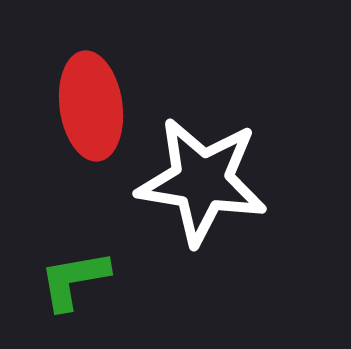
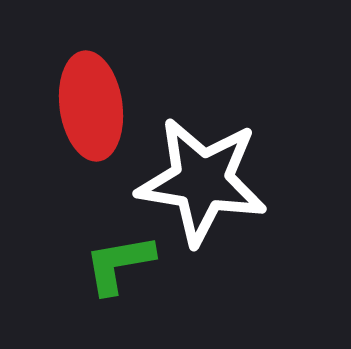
green L-shape: moved 45 px right, 16 px up
